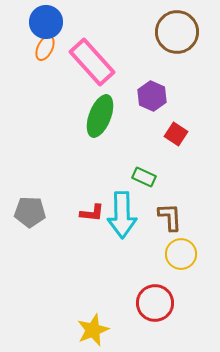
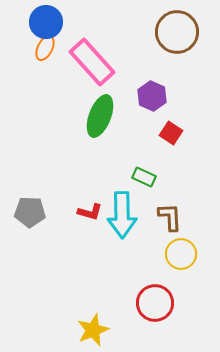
red square: moved 5 px left, 1 px up
red L-shape: moved 2 px left, 1 px up; rotated 10 degrees clockwise
